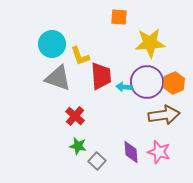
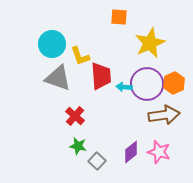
yellow star: rotated 20 degrees counterclockwise
purple circle: moved 2 px down
purple diamond: rotated 55 degrees clockwise
